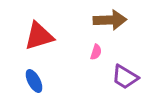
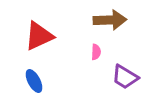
red triangle: rotated 8 degrees counterclockwise
pink semicircle: rotated 14 degrees counterclockwise
